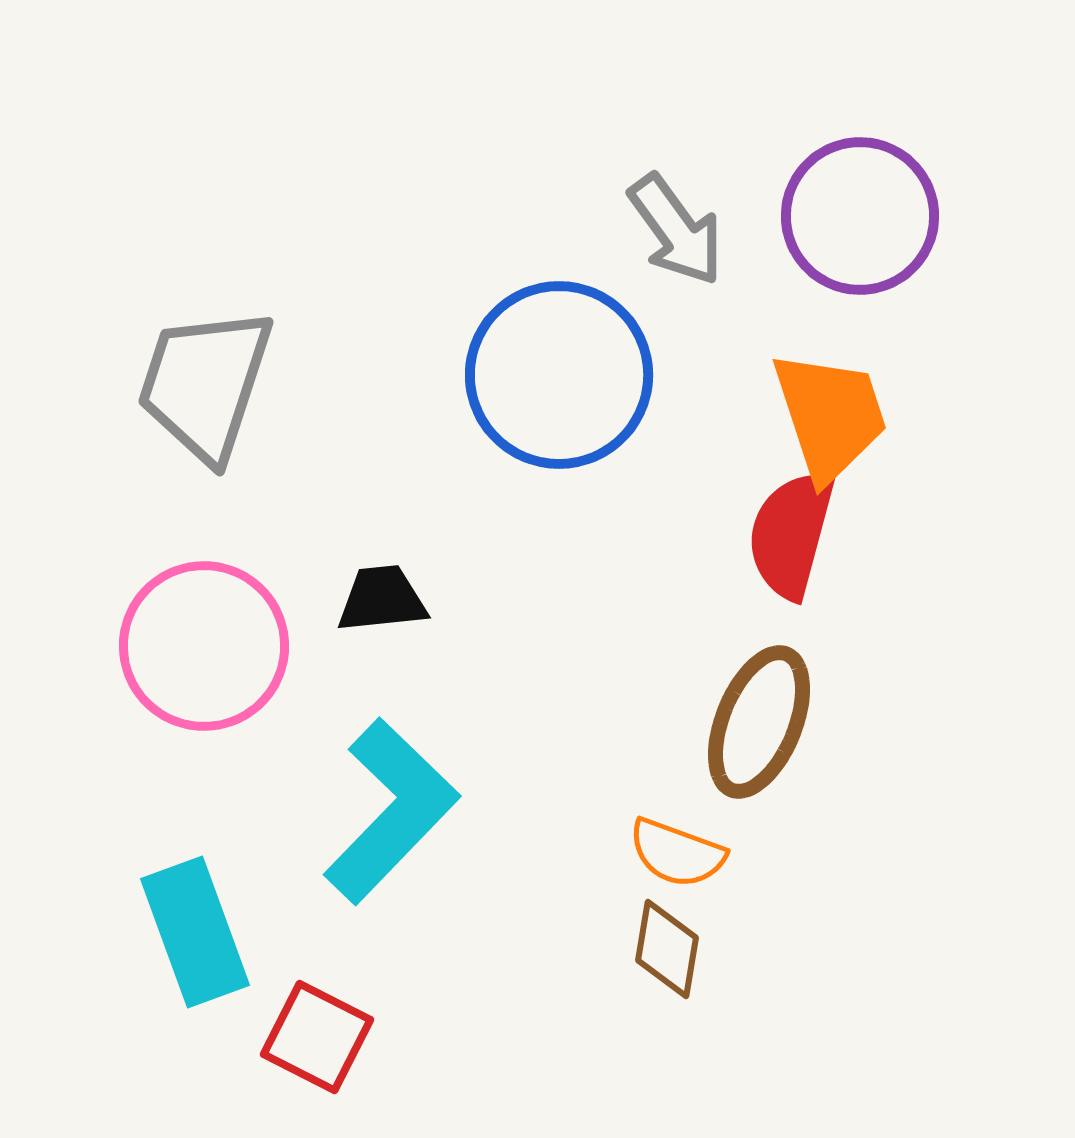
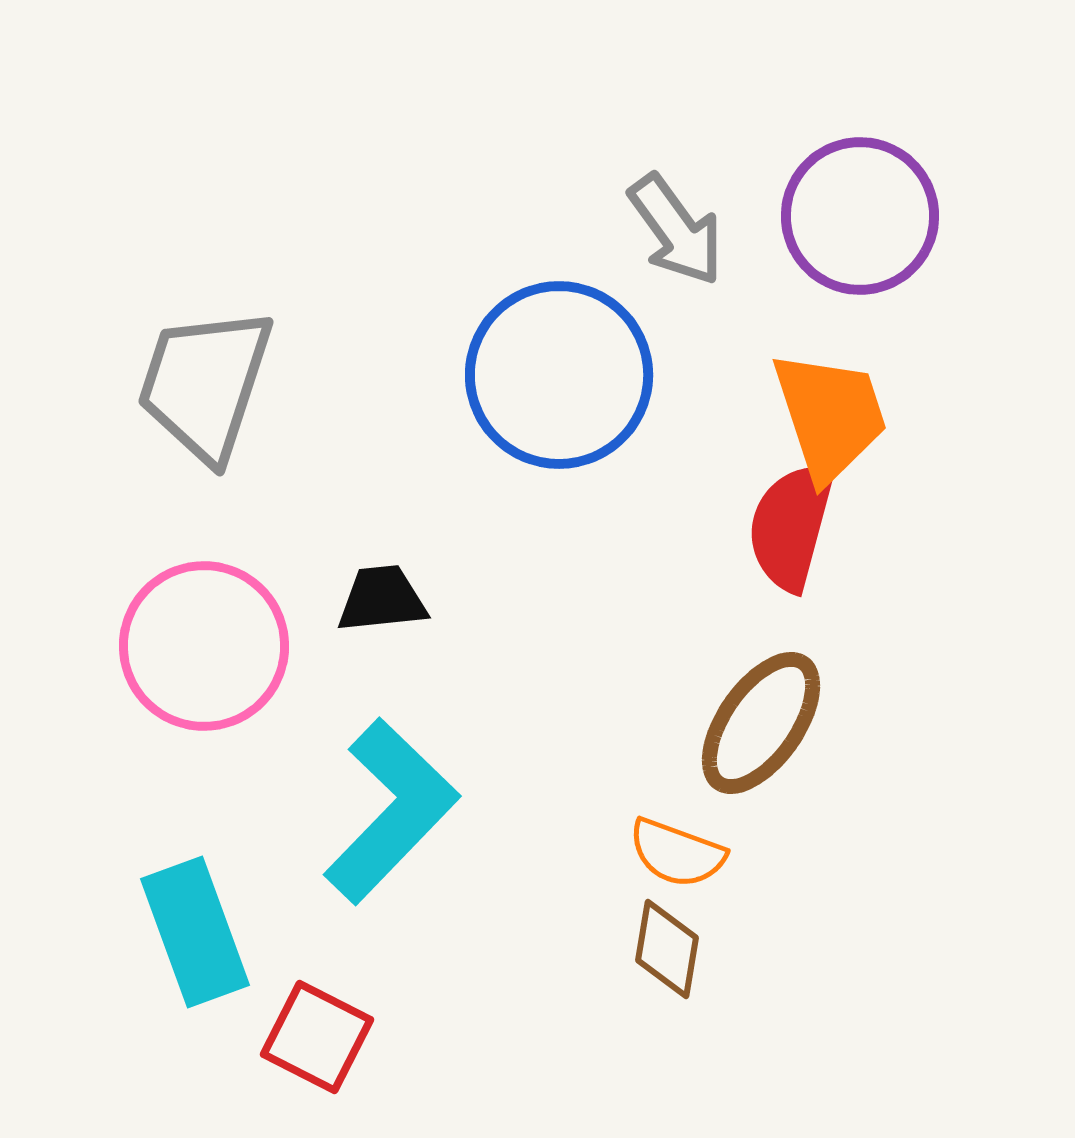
red semicircle: moved 8 px up
brown ellipse: moved 2 px right, 1 px down; rotated 13 degrees clockwise
